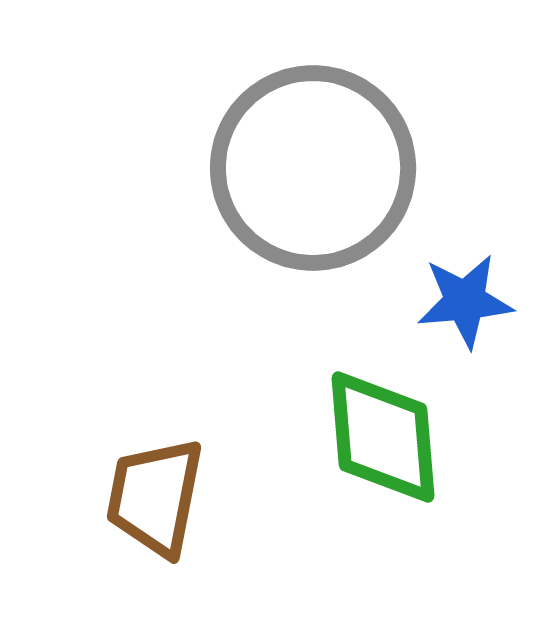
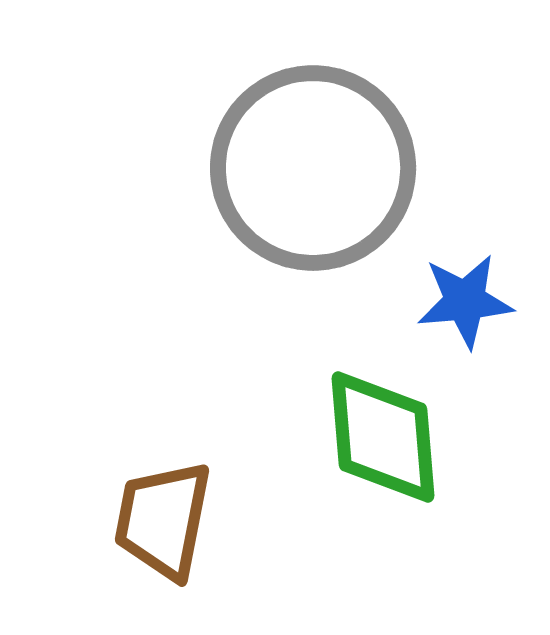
brown trapezoid: moved 8 px right, 23 px down
